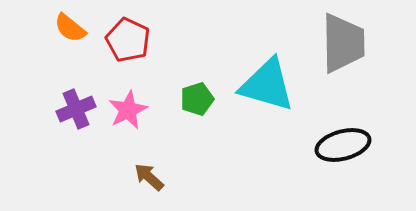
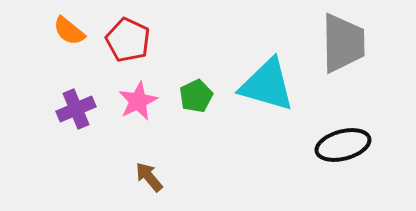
orange semicircle: moved 1 px left, 3 px down
green pentagon: moved 1 px left, 3 px up; rotated 8 degrees counterclockwise
pink star: moved 10 px right, 9 px up
brown arrow: rotated 8 degrees clockwise
